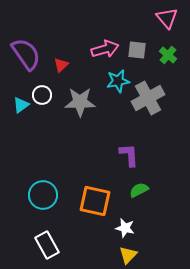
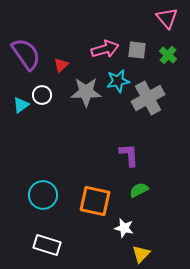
gray star: moved 6 px right, 10 px up
white star: moved 1 px left
white rectangle: rotated 44 degrees counterclockwise
yellow triangle: moved 13 px right, 1 px up
